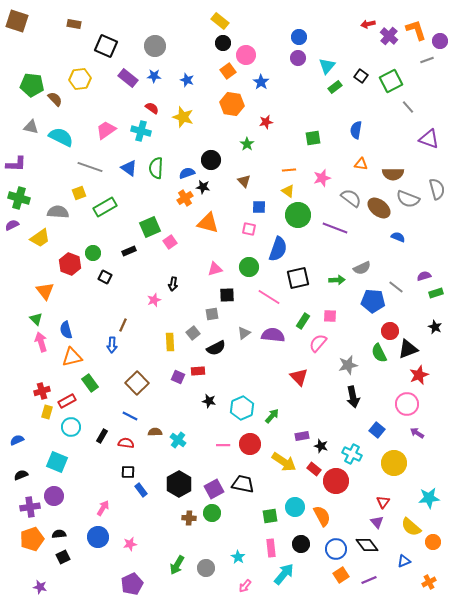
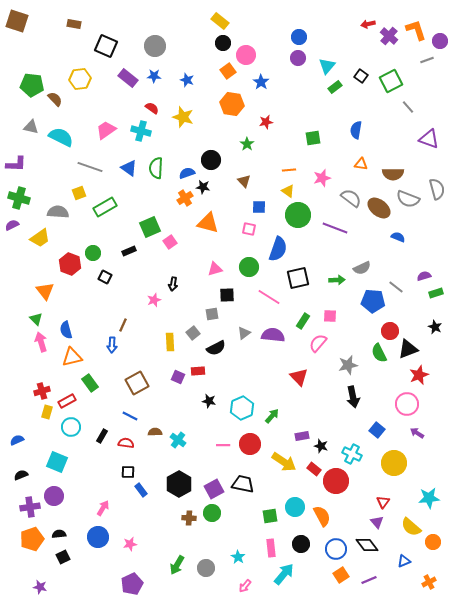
brown square at (137, 383): rotated 15 degrees clockwise
